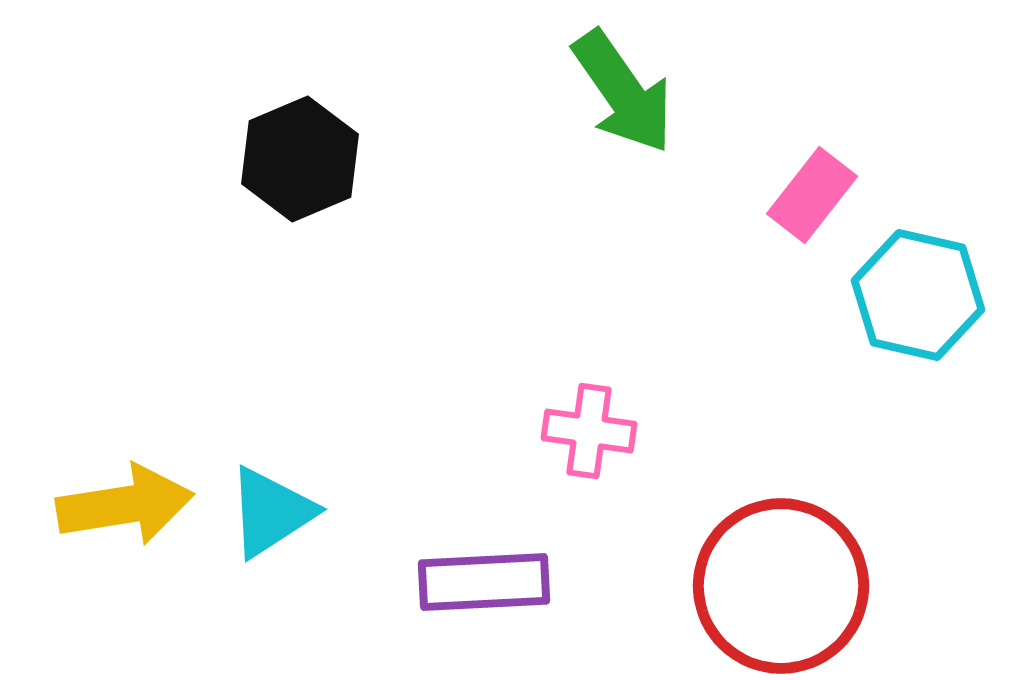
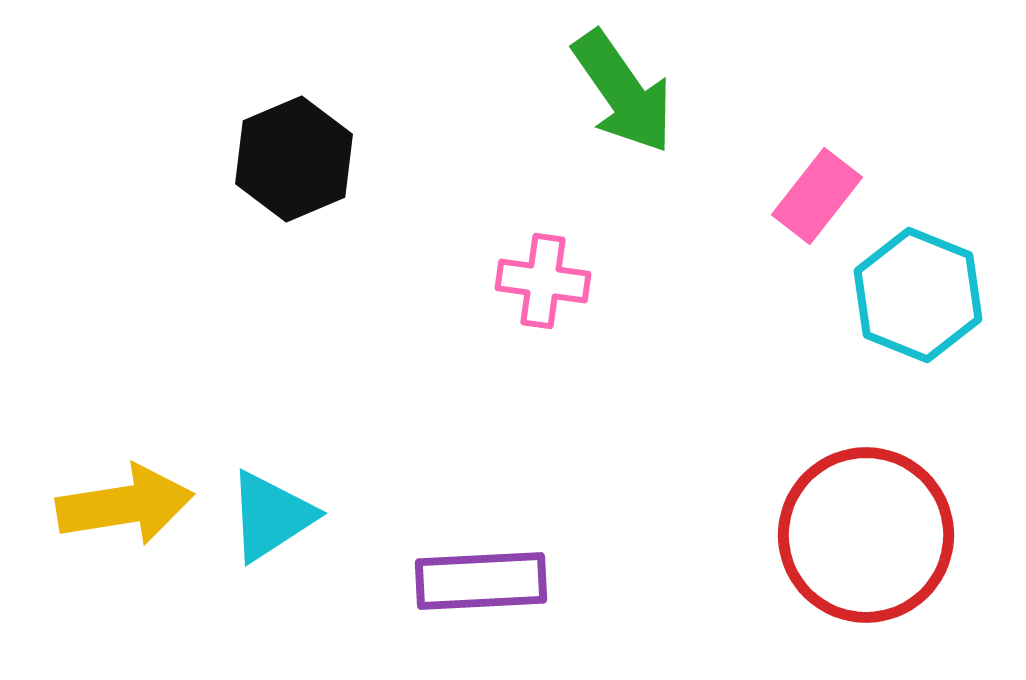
black hexagon: moved 6 px left
pink rectangle: moved 5 px right, 1 px down
cyan hexagon: rotated 9 degrees clockwise
pink cross: moved 46 px left, 150 px up
cyan triangle: moved 4 px down
purple rectangle: moved 3 px left, 1 px up
red circle: moved 85 px right, 51 px up
